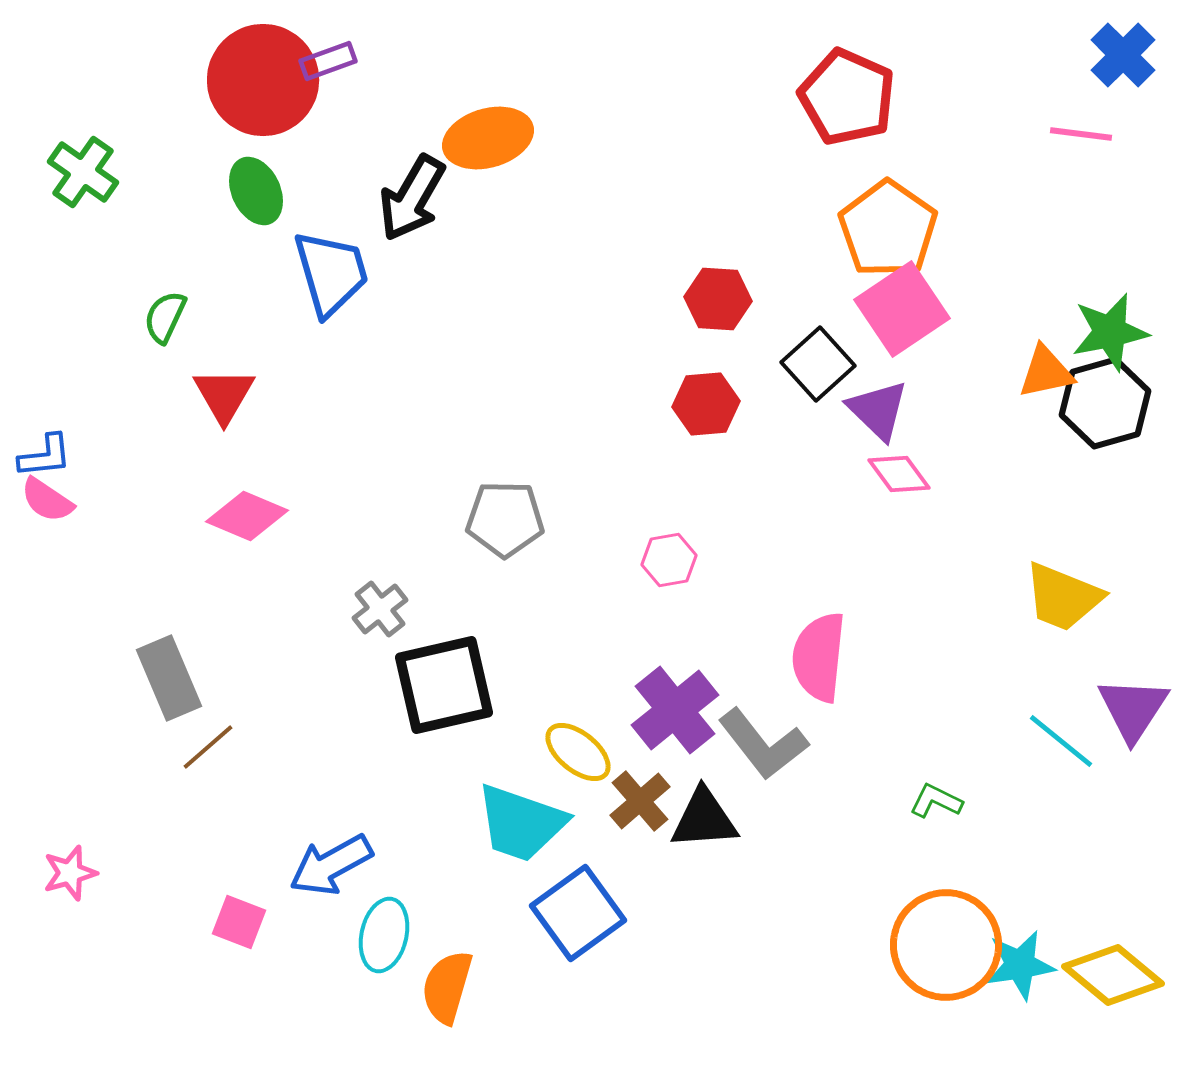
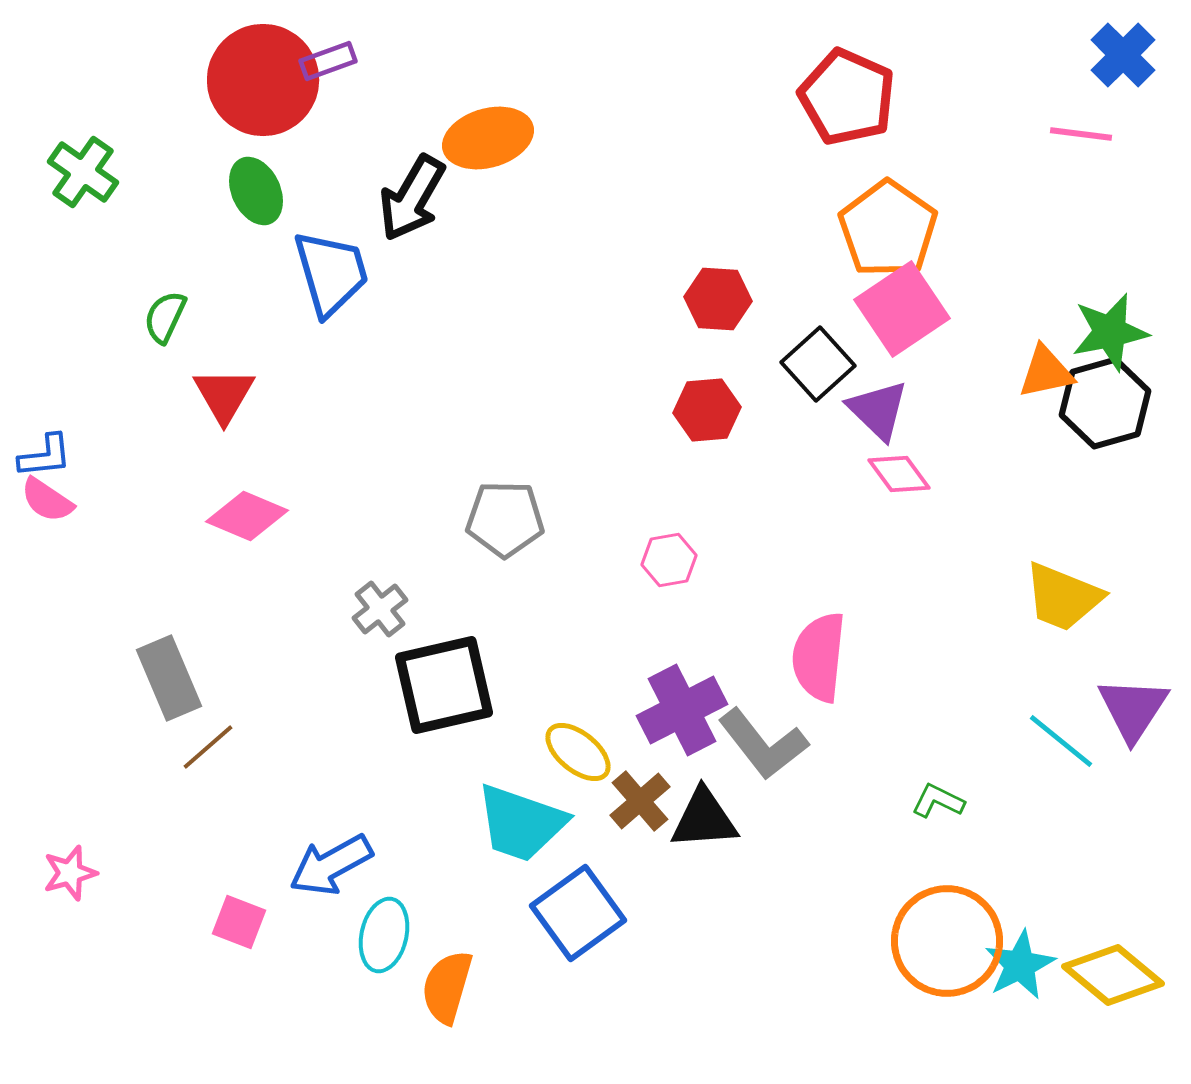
red hexagon at (706, 404): moved 1 px right, 6 px down
purple cross at (675, 710): moved 7 px right; rotated 12 degrees clockwise
green L-shape at (936, 801): moved 2 px right
orange circle at (946, 945): moved 1 px right, 4 px up
cyan star at (1020, 965): rotated 18 degrees counterclockwise
